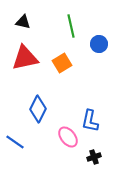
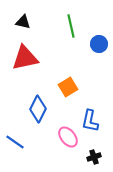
orange square: moved 6 px right, 24 px down
